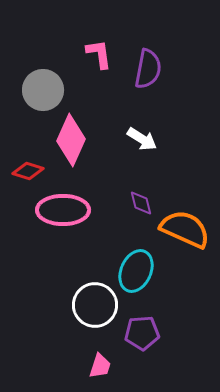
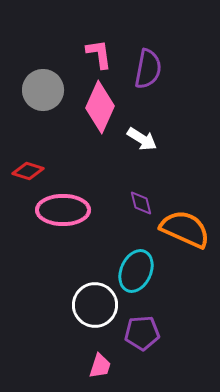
pink diamond: moved 29 px right, 33 px up
